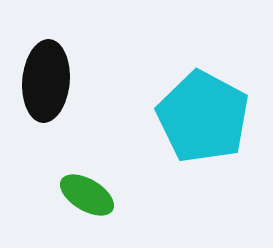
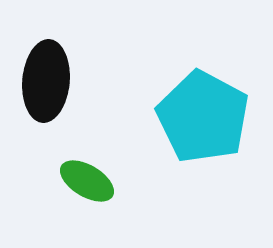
green ellipse: moved 14 px up
